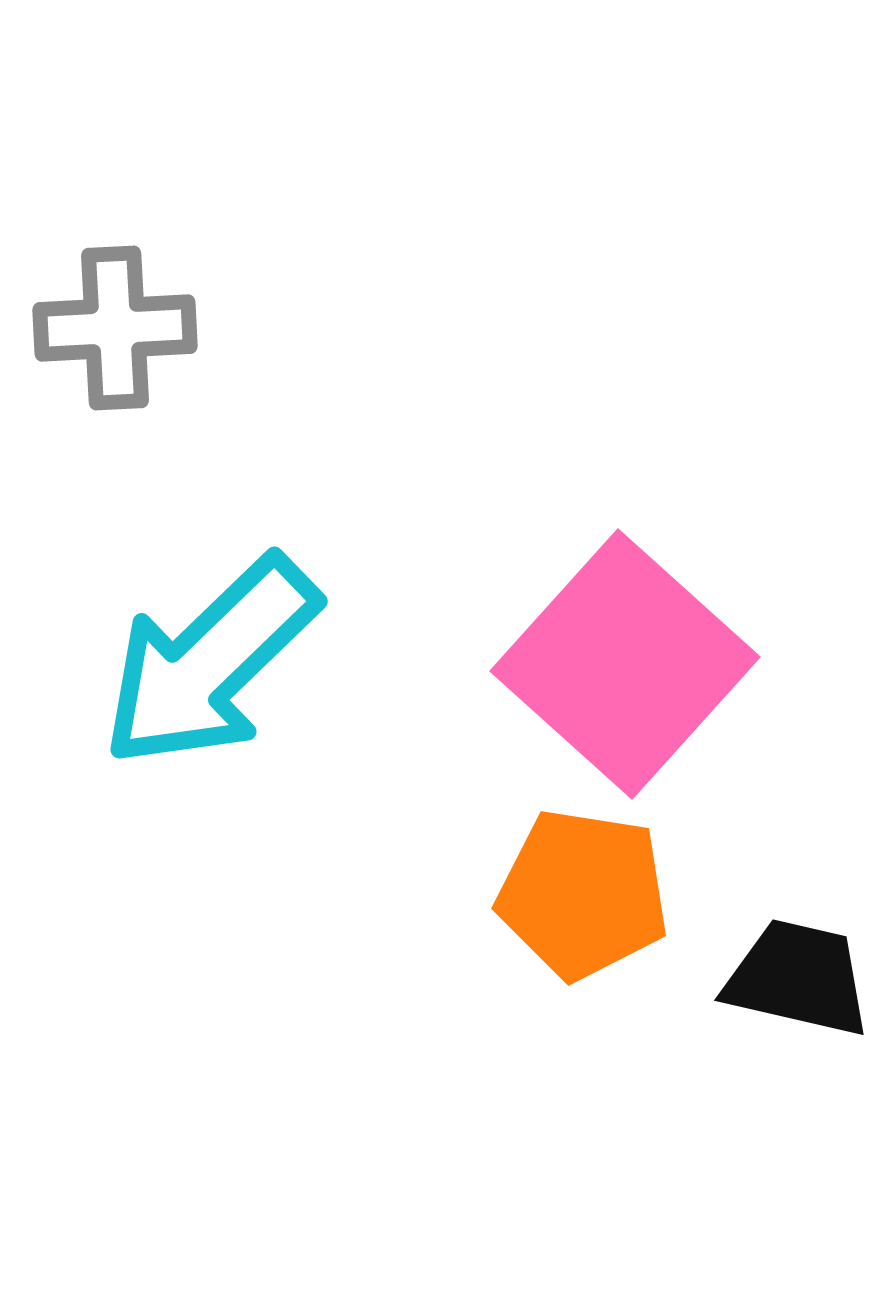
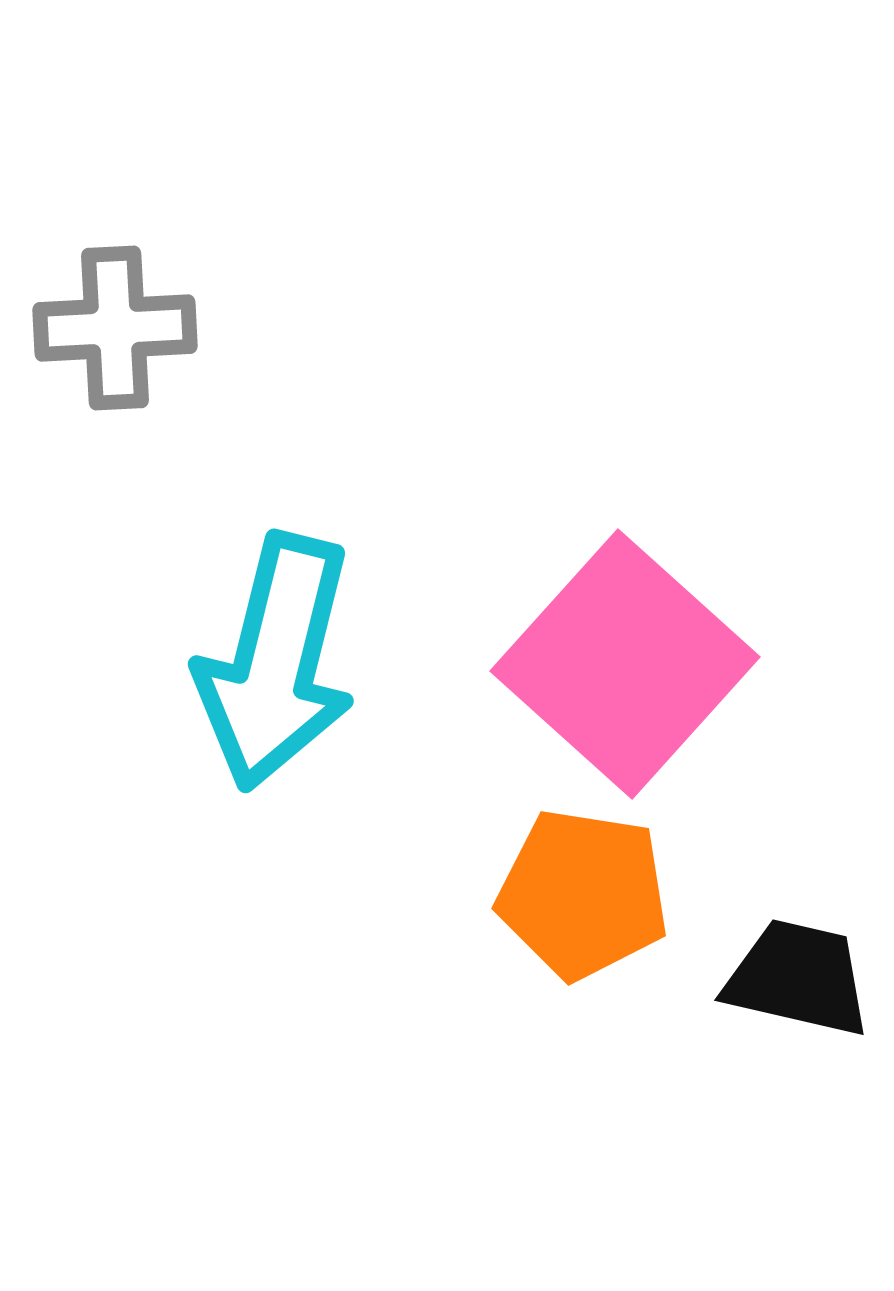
cyan arrow: moved 66 px right; rotated 32 degrees counterclockwise
